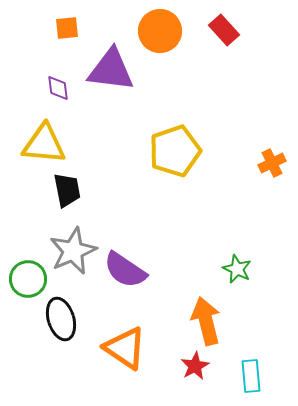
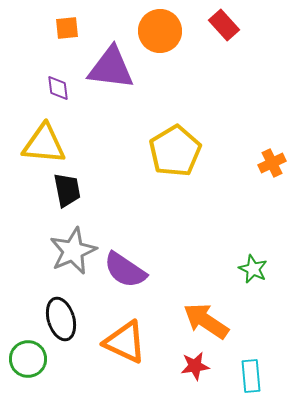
red rectangle: moved 5 px up
purple triangle: moved 2 px up
yellow pentagon: rotated 12 degrees counterclockwise
green star: moved 16 px right
green circle: moved 80 px down
orange arrow: rotated 42 degrees counterclockwise
orange triangle: moved 6 px up; rotated 9 degrees counterclockwise
red star: rotated 20 degrees clockwise
